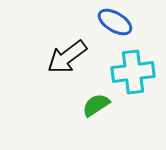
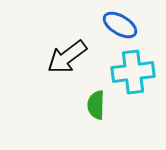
blue ellipse: moved 5 px right, 3 px down
green semicircle: rotated 56 degrees counterclockwise
